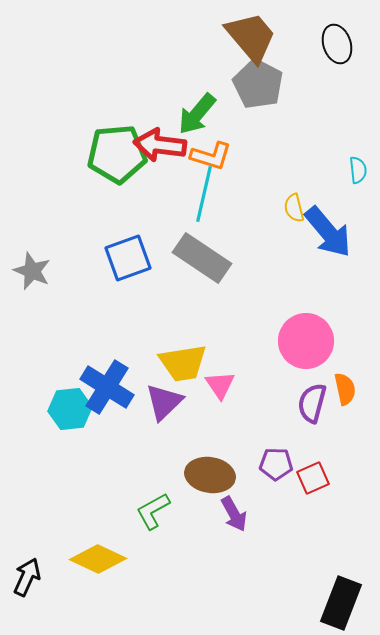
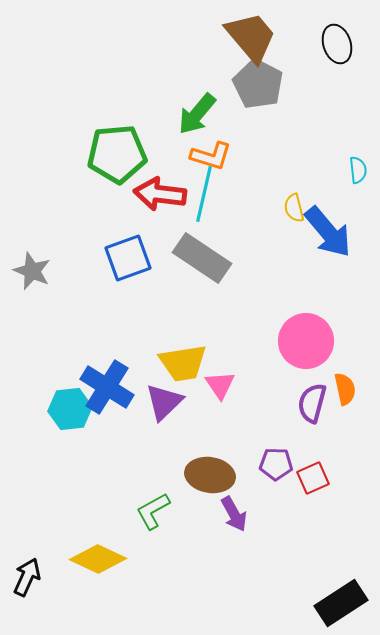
red arrow: moved 49 px down
black rectangle: rotated 36 degrees clockwise
